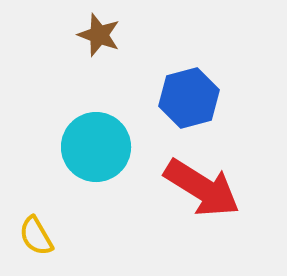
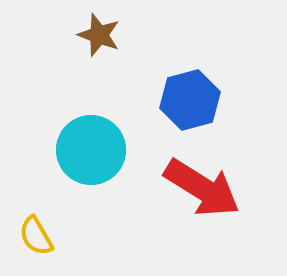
blue hexagon: moved 1 px right, 2 px down
cyan circle: moved 5 px left, 3 px down
